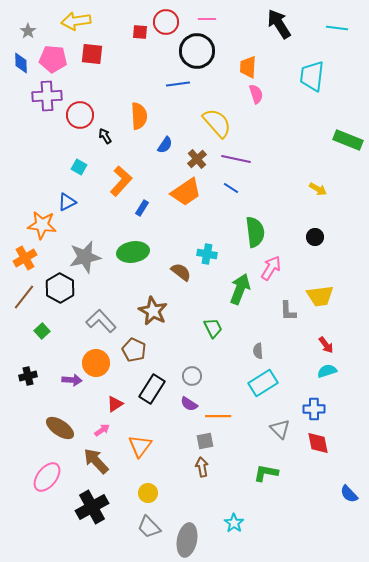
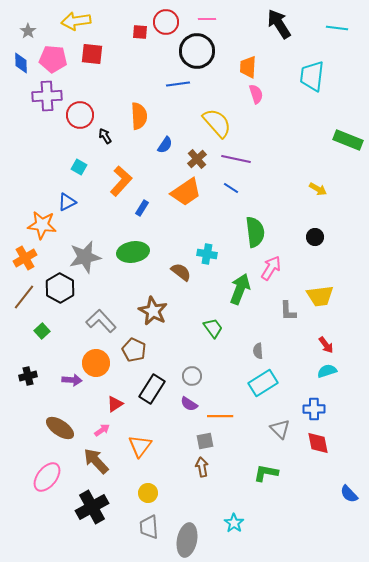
green trapezoid at (213, 328): rotated 10 degrees counterclockwise
orange line at (218, 416): moved 2 px right
gray trapezoid at (149, 527): rotated 40 degrees clockwise
